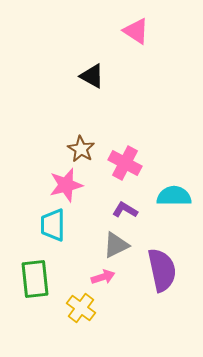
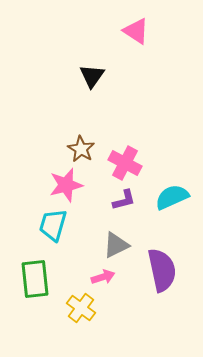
black triangle: rotated 36 degrees clockwise
cyan semicircle: moved 2 px left, 1 px down; rotated 24 degrees counterclockwise
purple L-shape: moved 1 px left, 10 px up; rotated 135 degrees clockwise
cyan trapezoid: rotated 16 degrees clockwise
